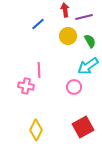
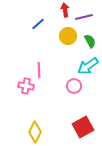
pink circle: moved 1 px up
yellow diamond: moved 1 px left, 2 px down
